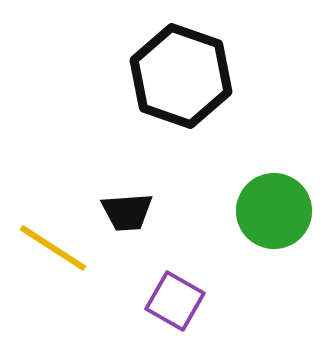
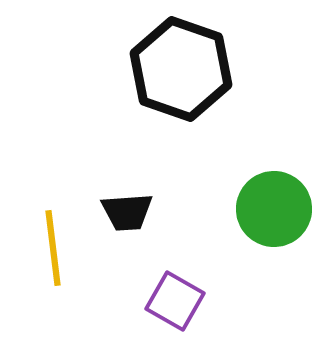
black hexagon: moved 7 px up
green circle: moved 2 px up
yellow line: rotated 50 degrees clockwise
